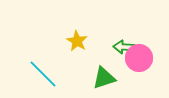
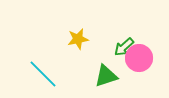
yellow star: moved 1 px right, 2 px up; rotated 30 degrees clockwise
green arrow: rotated 45 degrees counterclockwise
green triangle: moved 2 px right, 2 px up
